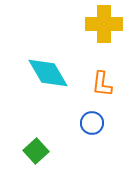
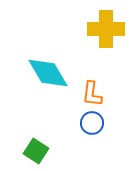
yellow cross: moved 2 px right, 5 px down
orange L-shape: moved 10 px left, 10 px down
green square: rotated 15 degrees counterclockwise
